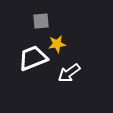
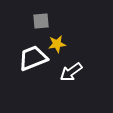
white arrow: moved 2 px right, 1 px up
